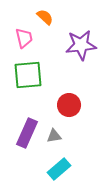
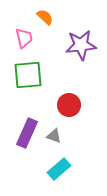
gray triangle: rotated 28 degrees clockwise
